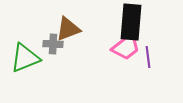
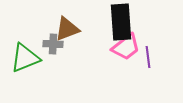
black rectangle: moved 10 px left; rotated 9 degrees counterclockwise
brown triangle: moved 1 px left
